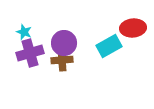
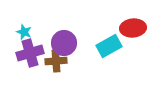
brown cross: moved 6 px left, 1 px down
